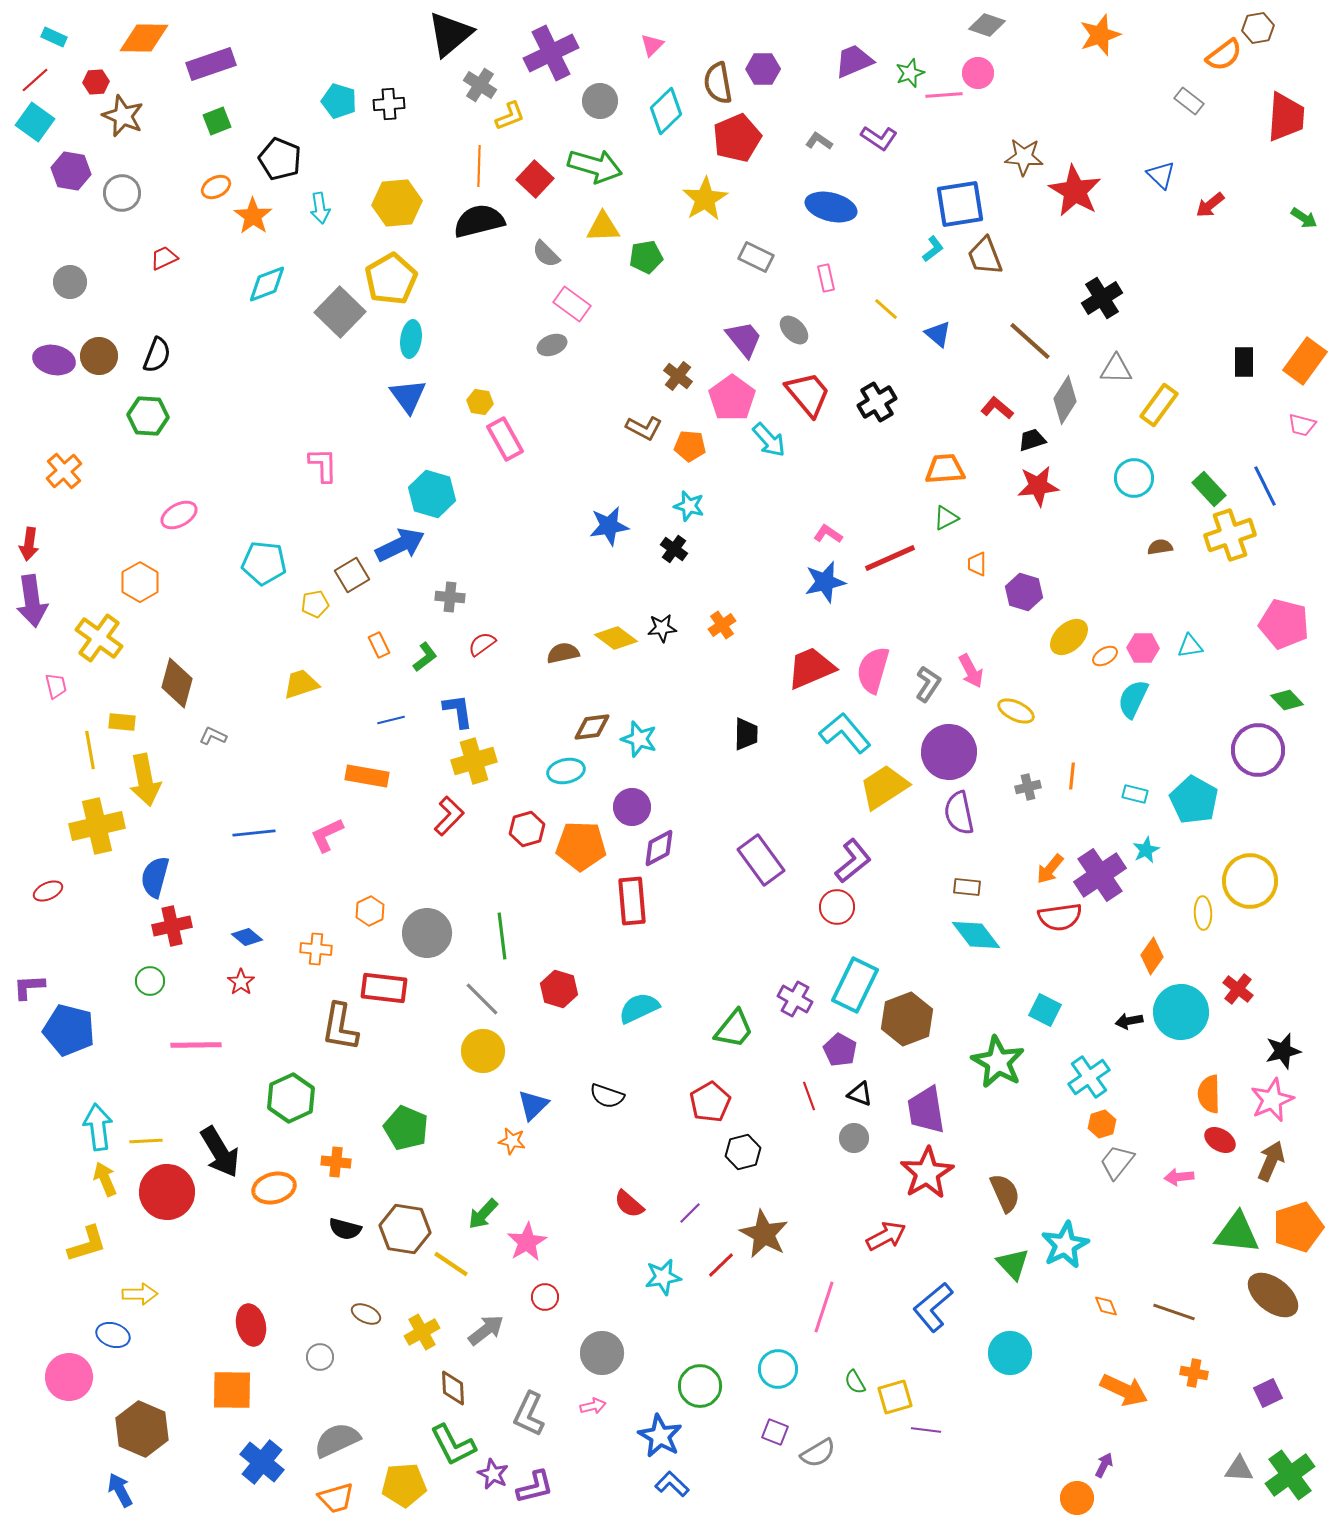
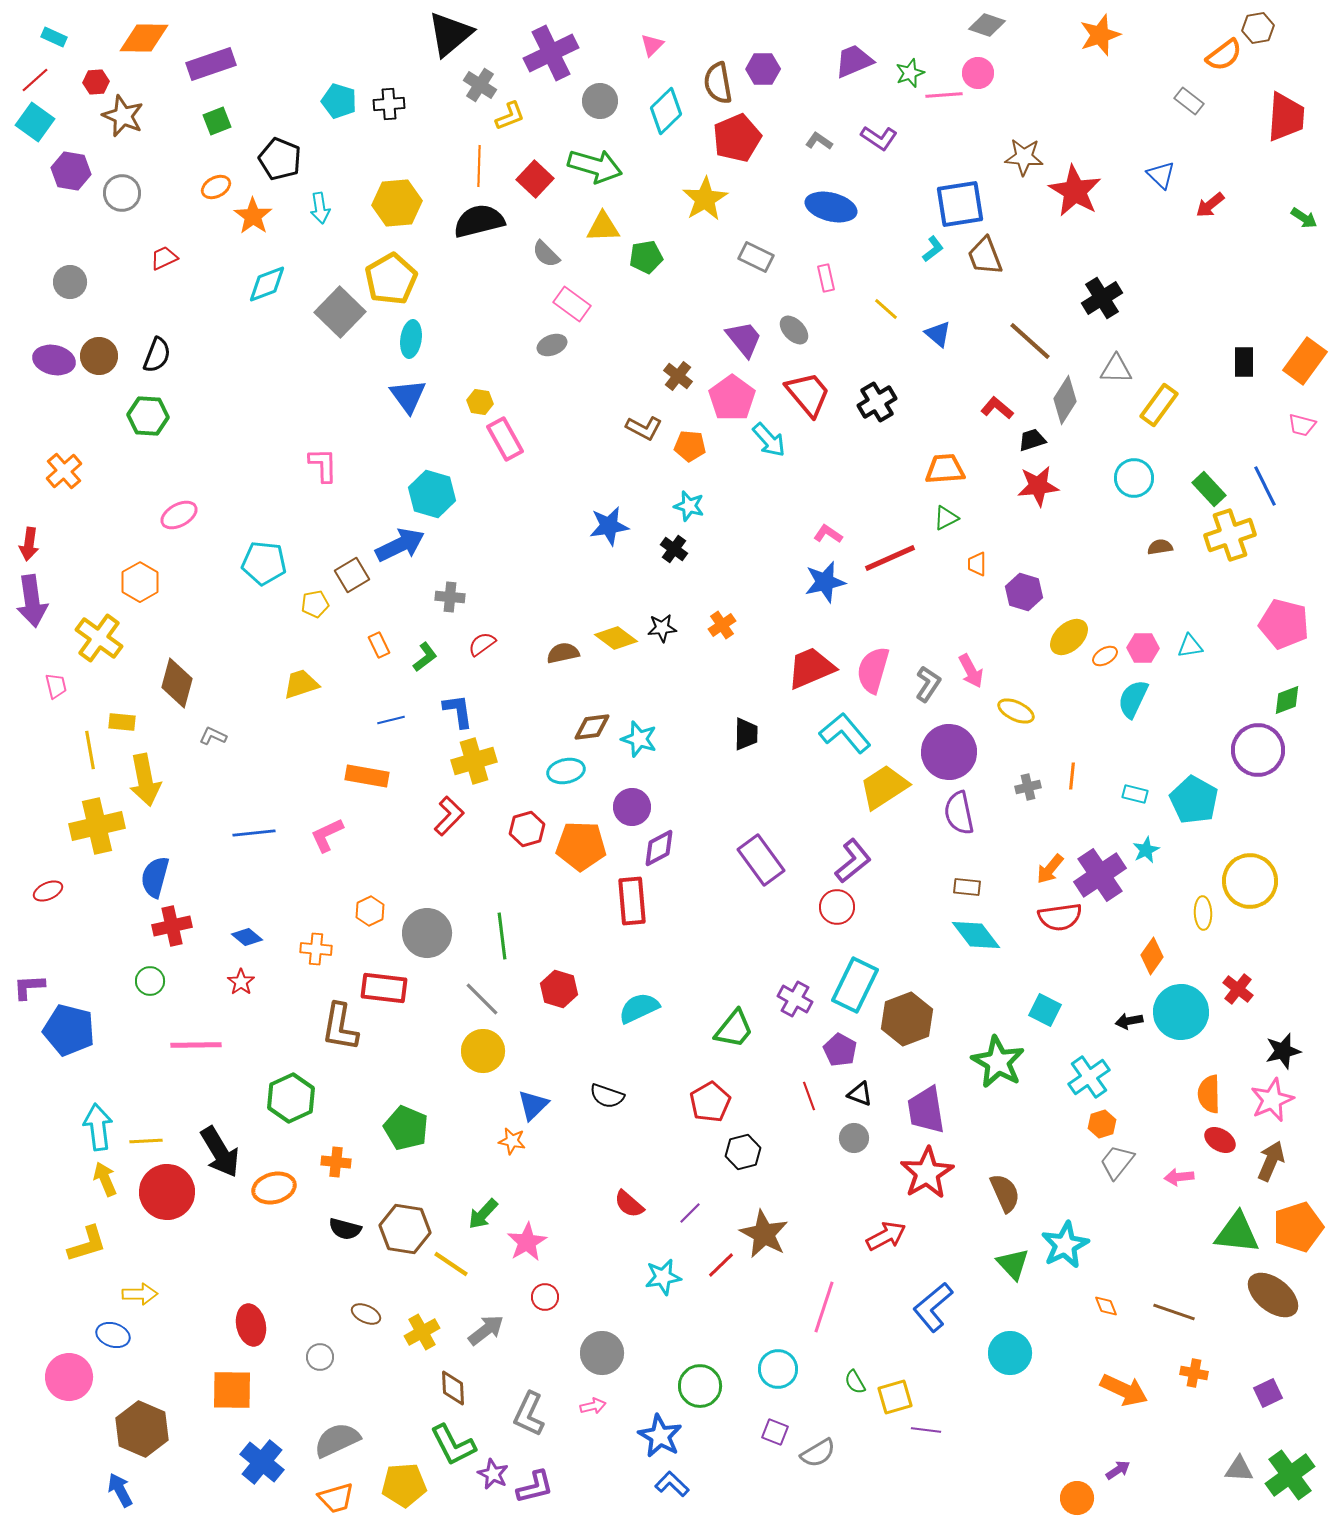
green diamond at (1287, 700): rotated 68 degrees counterclockwise
purple arrow at (1104, 1465): moved 14 px right, 5 px down; rotated 30 degrees clockwise
